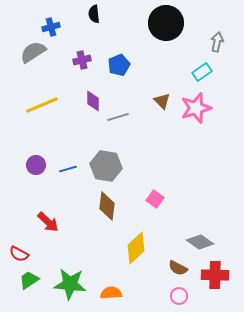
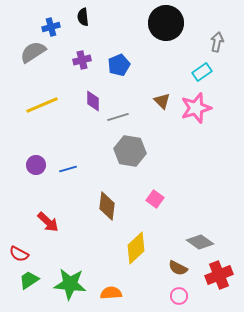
black semicircle: moved 11 px left, 3 px down
gray hexagon: moved 24 px right, 15 px up
red cross: moved 4 px right; rotated 24 degrees counterclockwise
